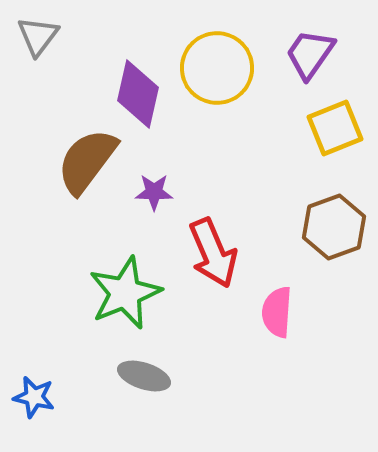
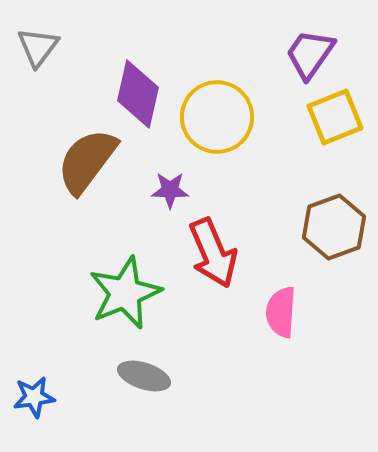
gray triangle: moved 11 px down
yellow circle: moved 49 px down
yellow square: moved 11 px up
purple star: moved 16 px right, 2 px up
pink semicircle: moved 4 px right
blue star: rotated 21 degrees counterclockwise
